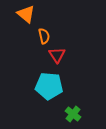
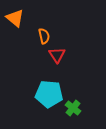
orange triangle: moved 11 px left, 4 px down
cyan pentagon: moved 8 px down
green cross: moved 6 px up
